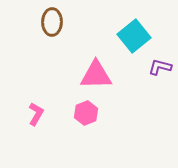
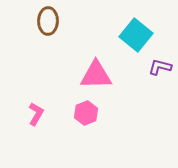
brown ellipse: moved 4 px left, 1 px up
cyan square: moved 2 px right, 1 px up; rotated 12 degrees counterclockwise
